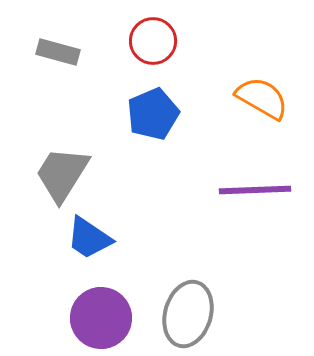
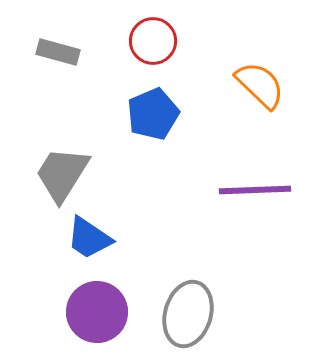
orange semicircle: moved 2 px left, 13 px up; rotated 14 degrees clockwise
purple circle: moved 4 px left, 6 px up
